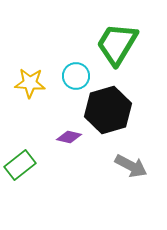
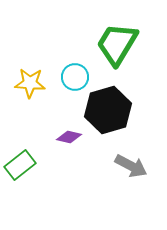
cyan circle: moved 1 px left, 1 px down
